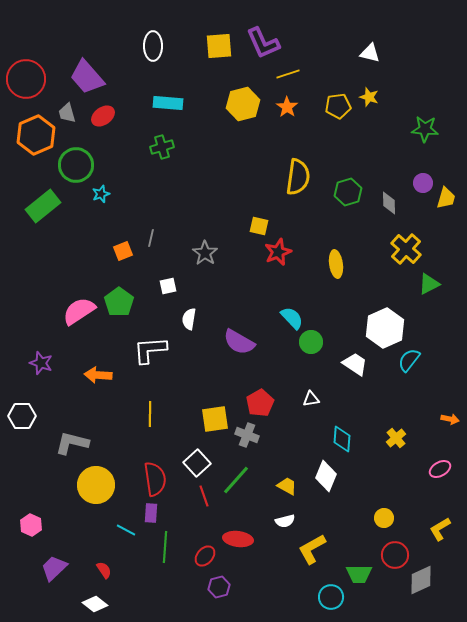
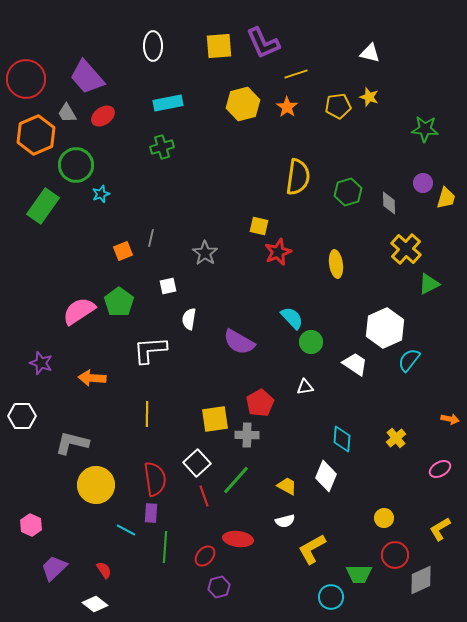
yellow line at (288, 74): moved 8 px right
cyan rectangle at (168, 103): rotated 16 degrees counterclockwise
gray trapezoid at (67, 113): rotated 15 degrees counterclockwise
green rectangle at (43, 206): rotated 16 degrees counterclockwise
orange arrow at (98, 375): moved 6 px left, 3 px down
white triangle at (311, 399): moved 6 px left, 12 px up
yellow line at (150, 414): moved 3 px left
gray cross at (247, 435): rotated 20 degrees counterclockwise
